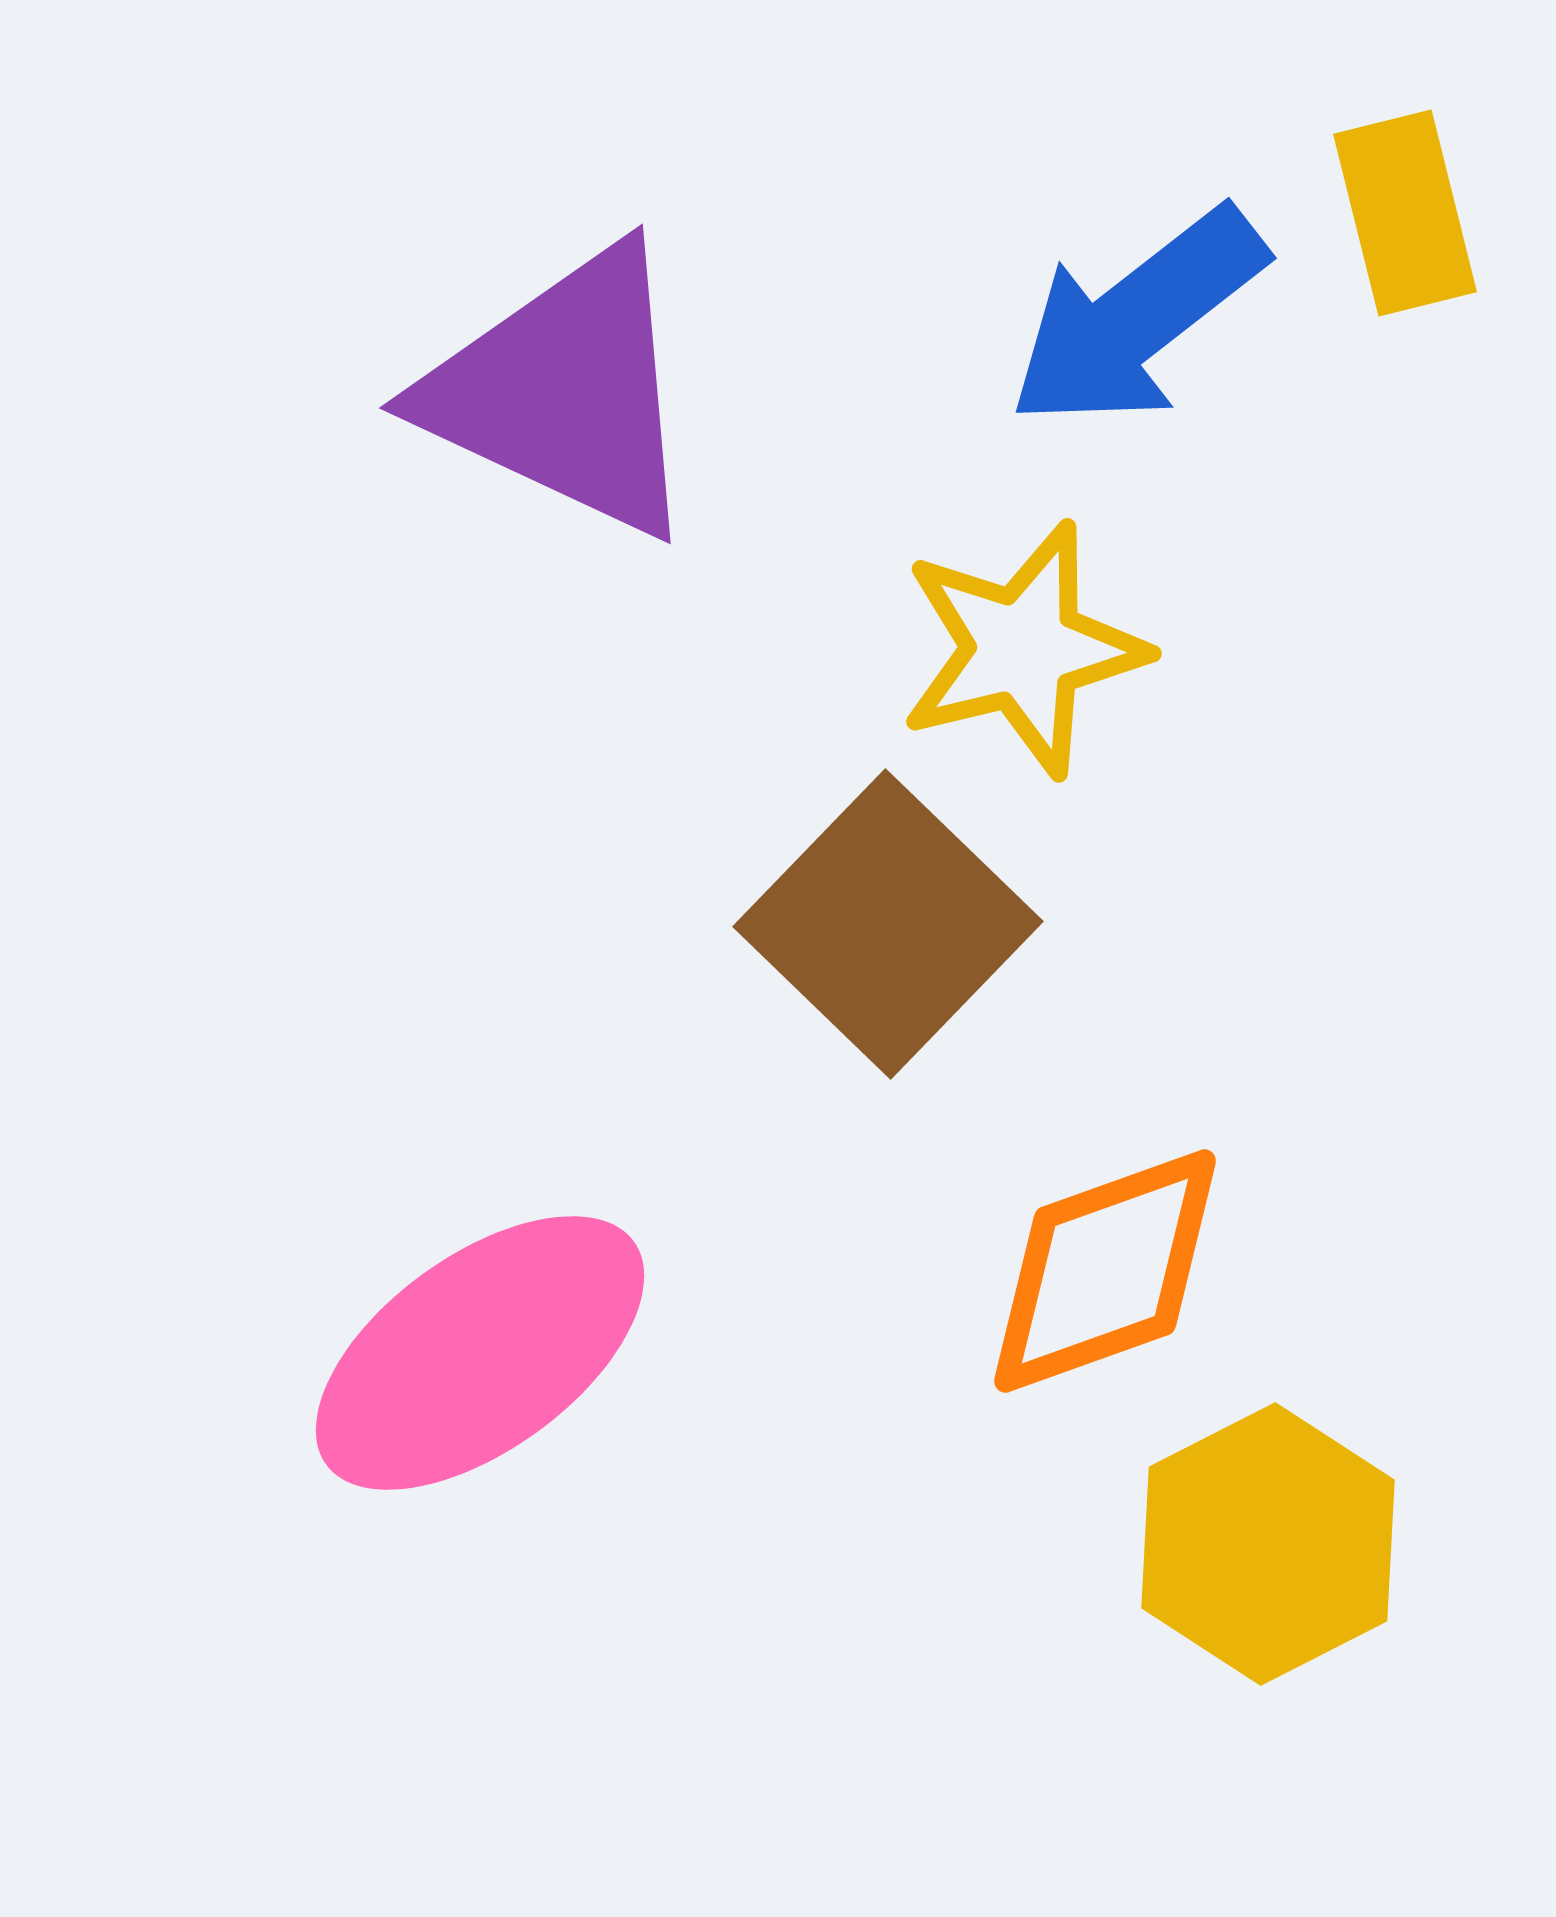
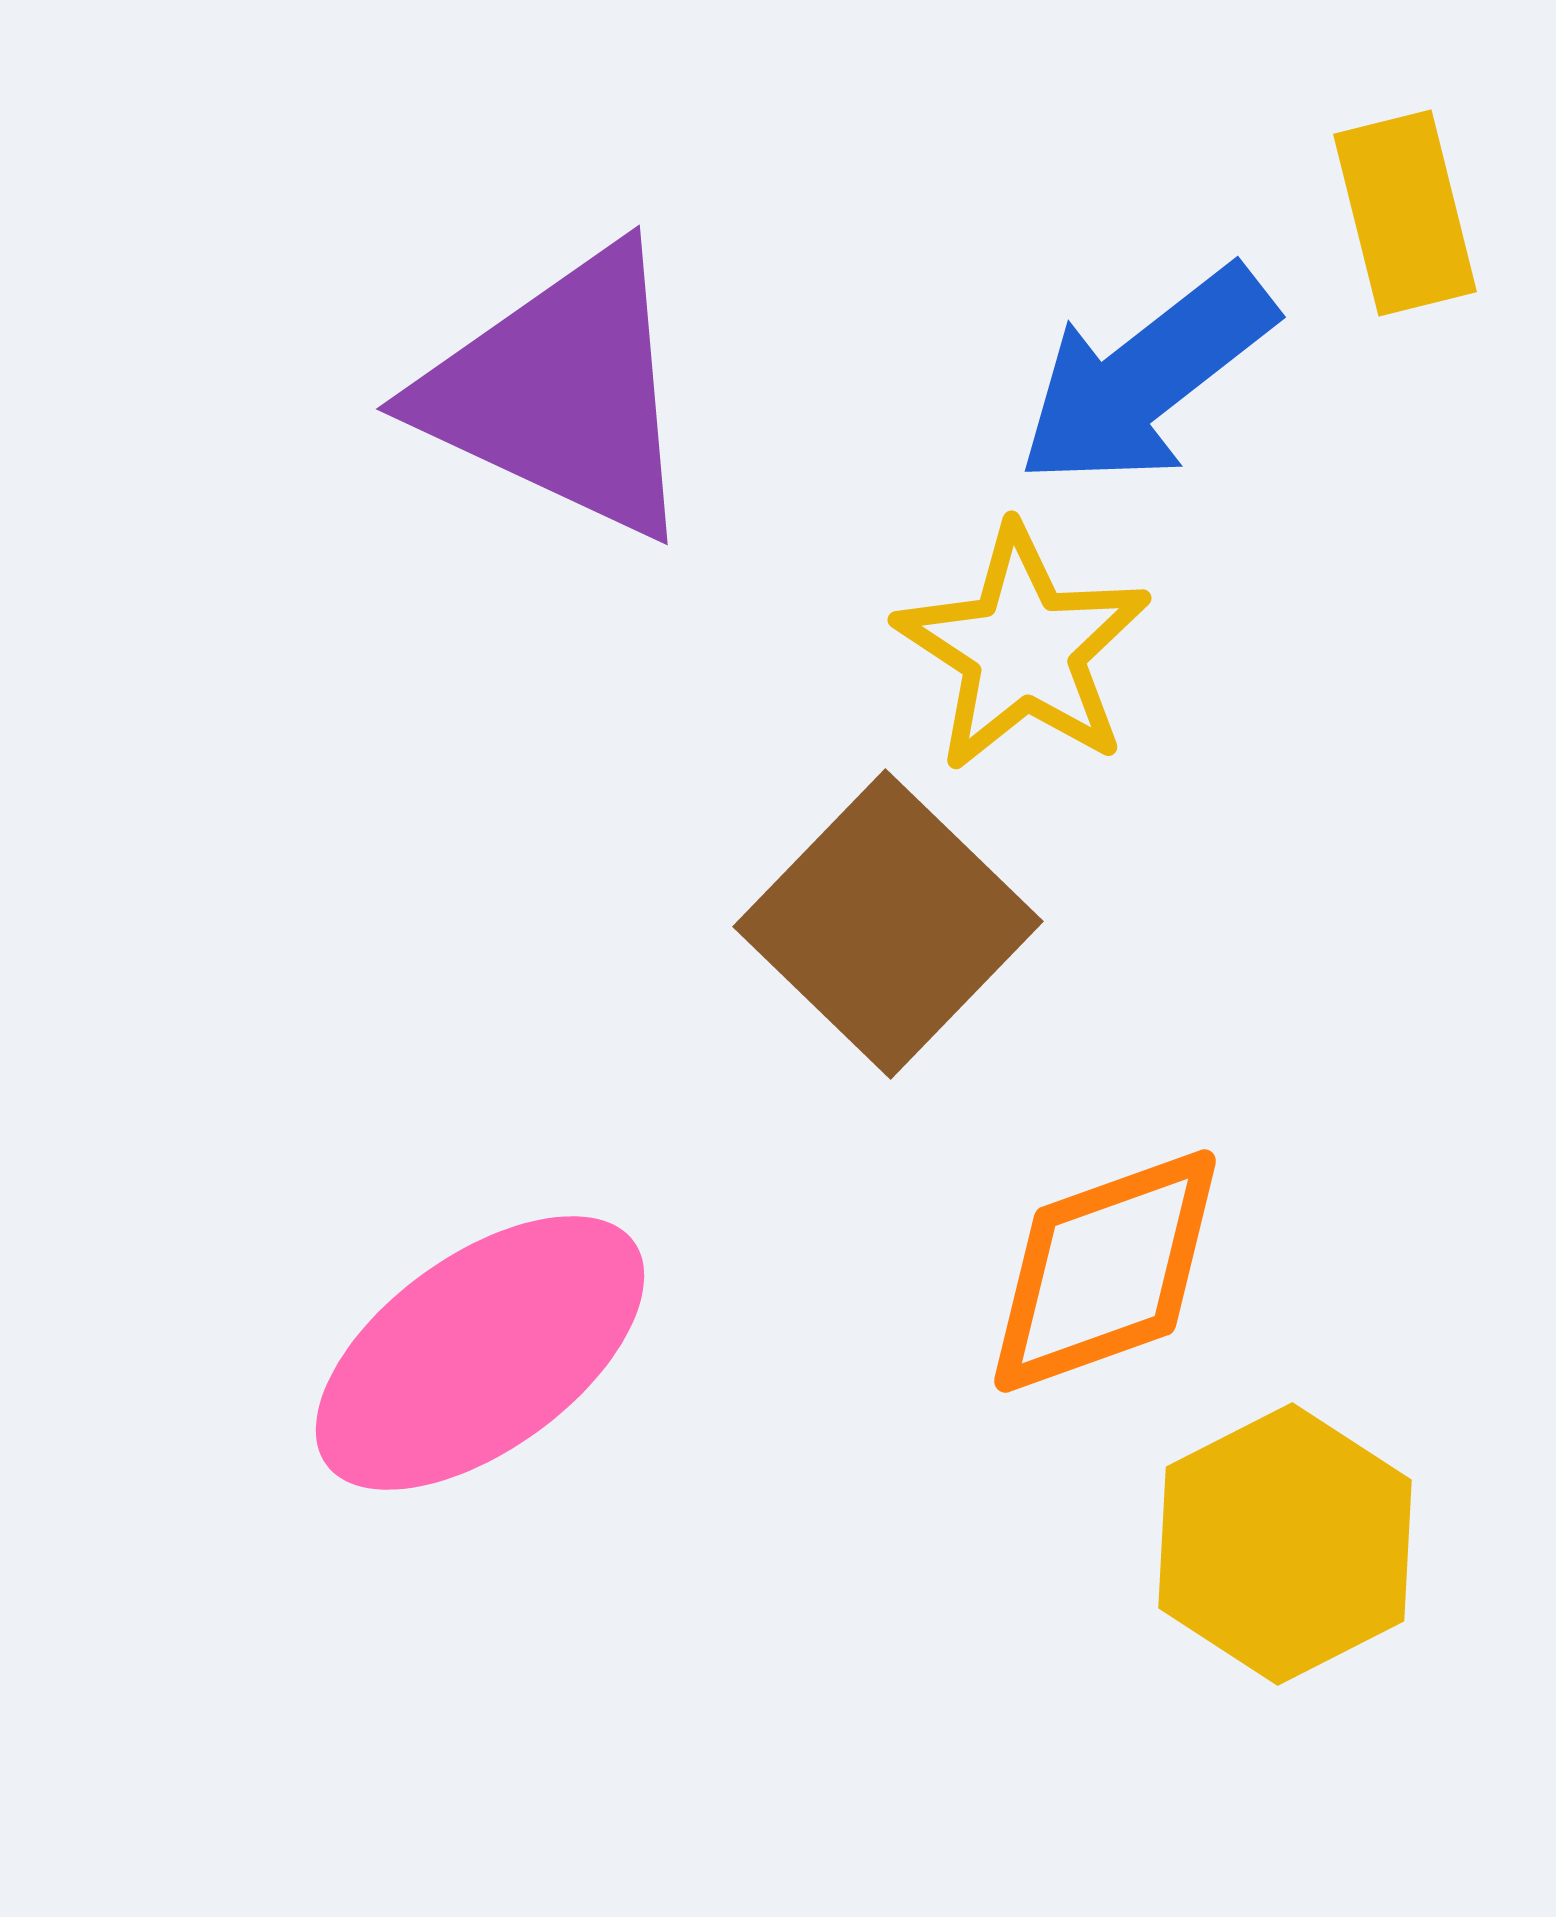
blue arrow: moved 9 px right, 59 px down
purple triangle: moved 3 px left, 1 px down
yellow star: rotated 25 degrees counterclockwise
yellow hexagon: moved 17 px right
